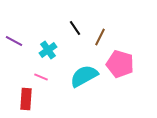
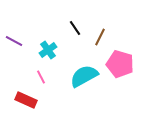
pink line: rotated 40 degrees clockwise
red rectangle: moved 1 px down; rotated 70 degrees counterclockwise
